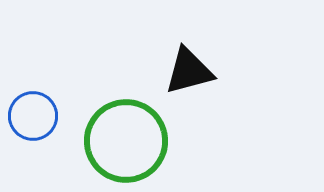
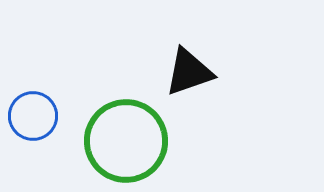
black triangle: moved 1 px down; rotated 4 degrees counterclockwise
